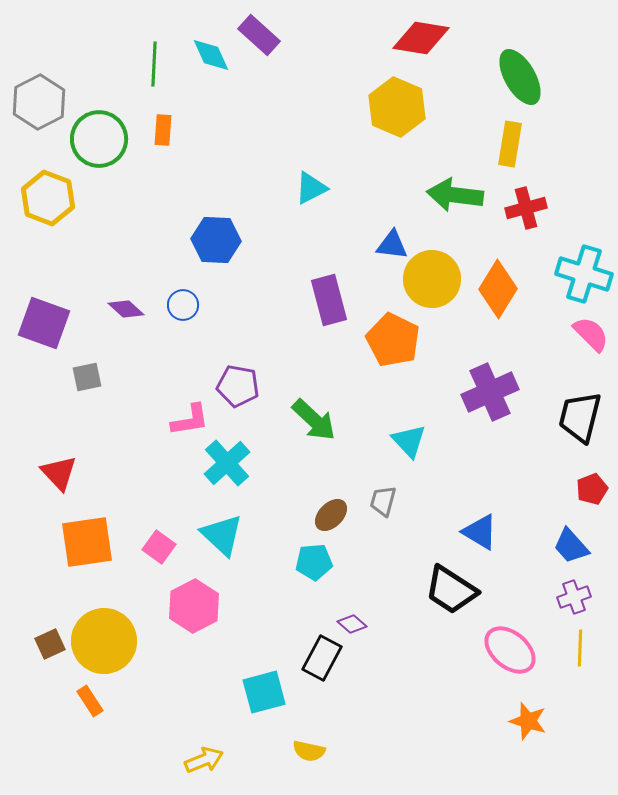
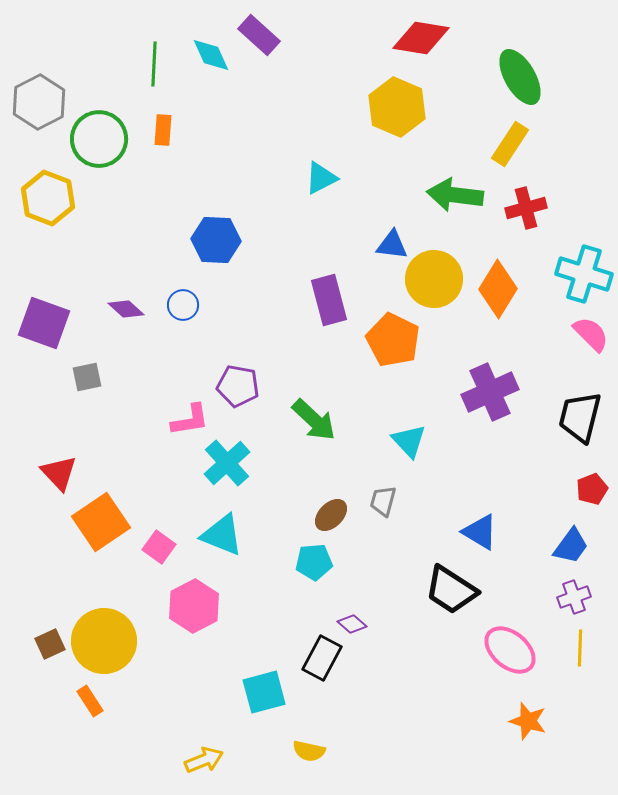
yellow rectangle at (510, 144): rotated 24 degrees clockwise
cyan triangle at (311, 188): moved 10 px right, 10 px up
yellow circle at (432, 279): moved 2 px right
cyan triangle at (222, 535): rotated 21 degrees counterclockwise
orange square at (87, 542): moved 14 px right, 20 px up; rotated 26 degrees counterclockwise
blue trapezoid at (571, 546): rotated 102 degrees counterclockwise
